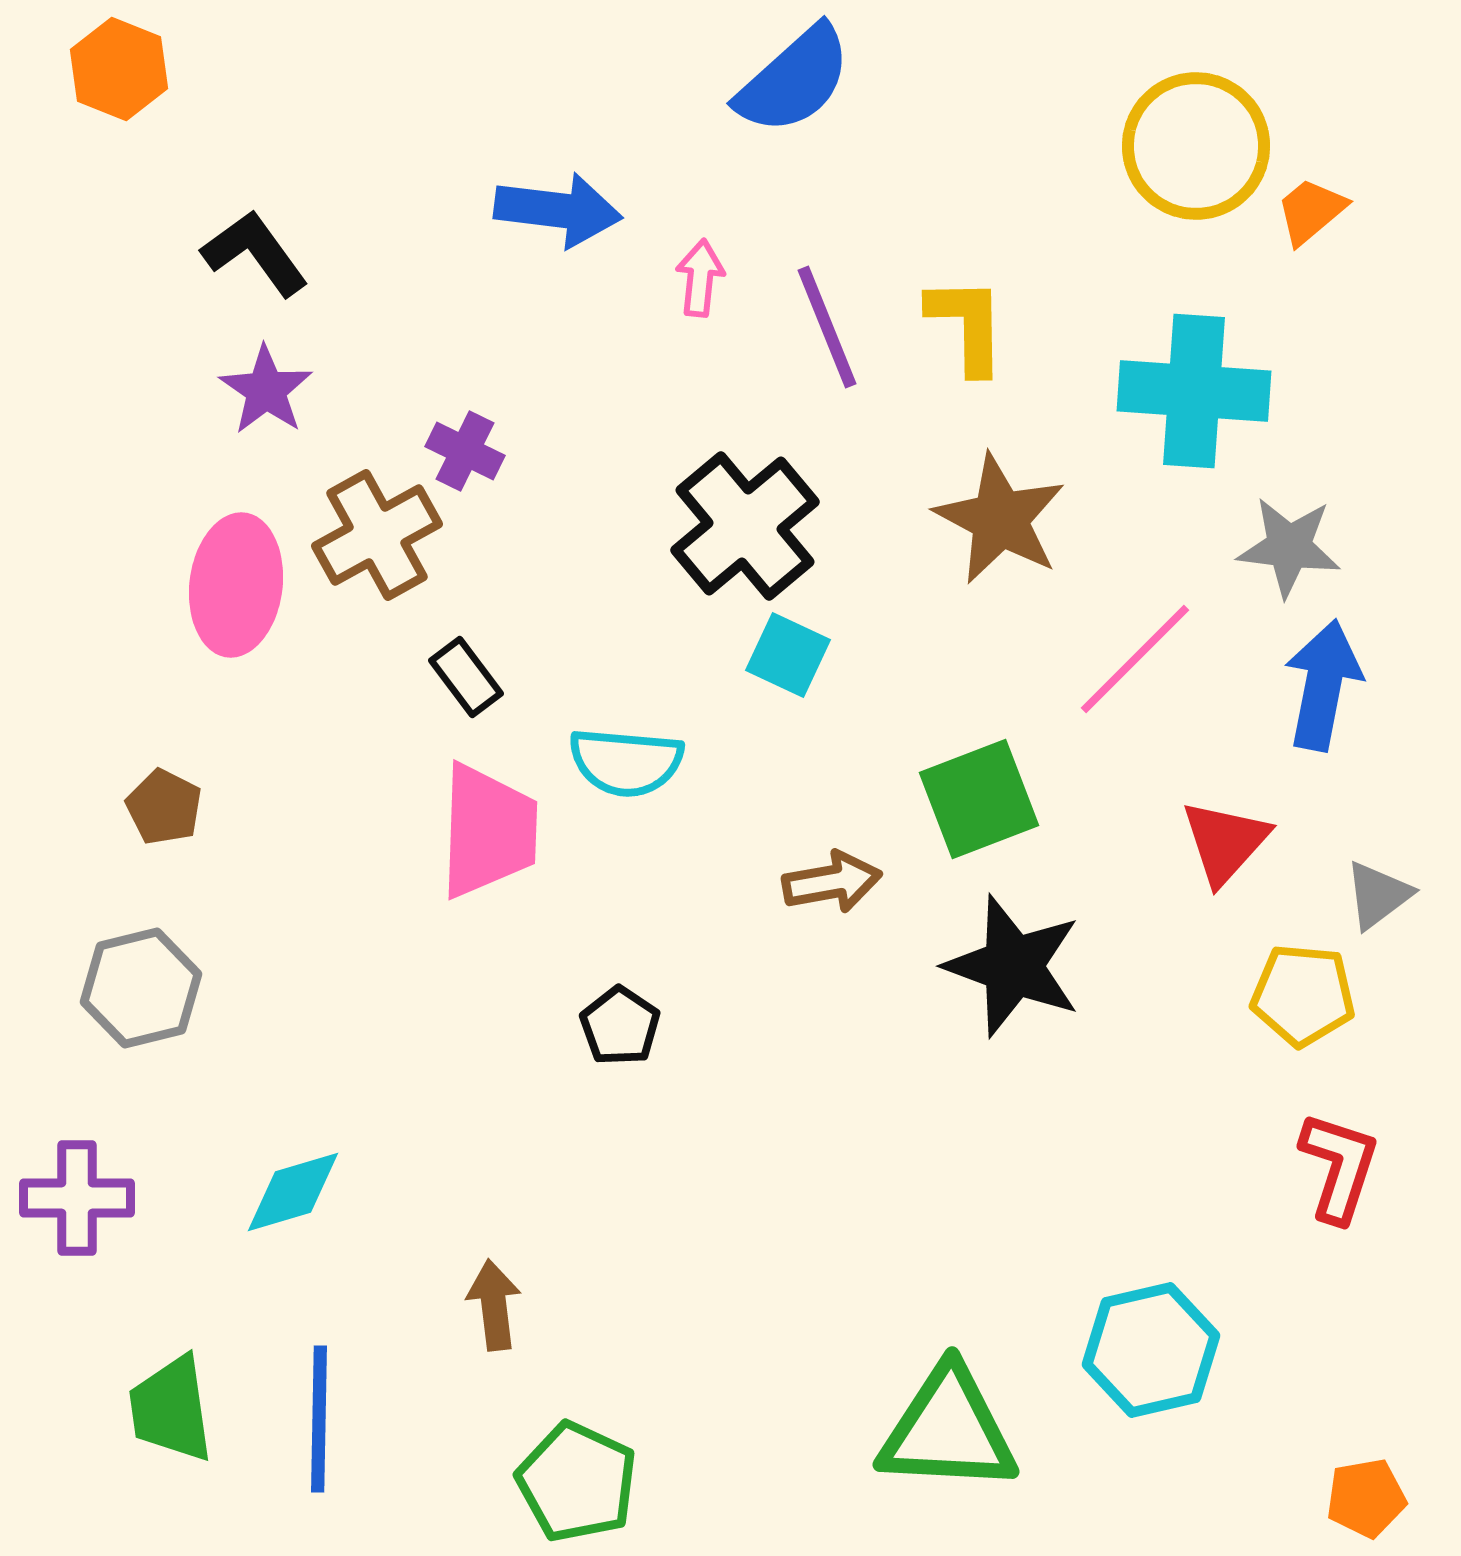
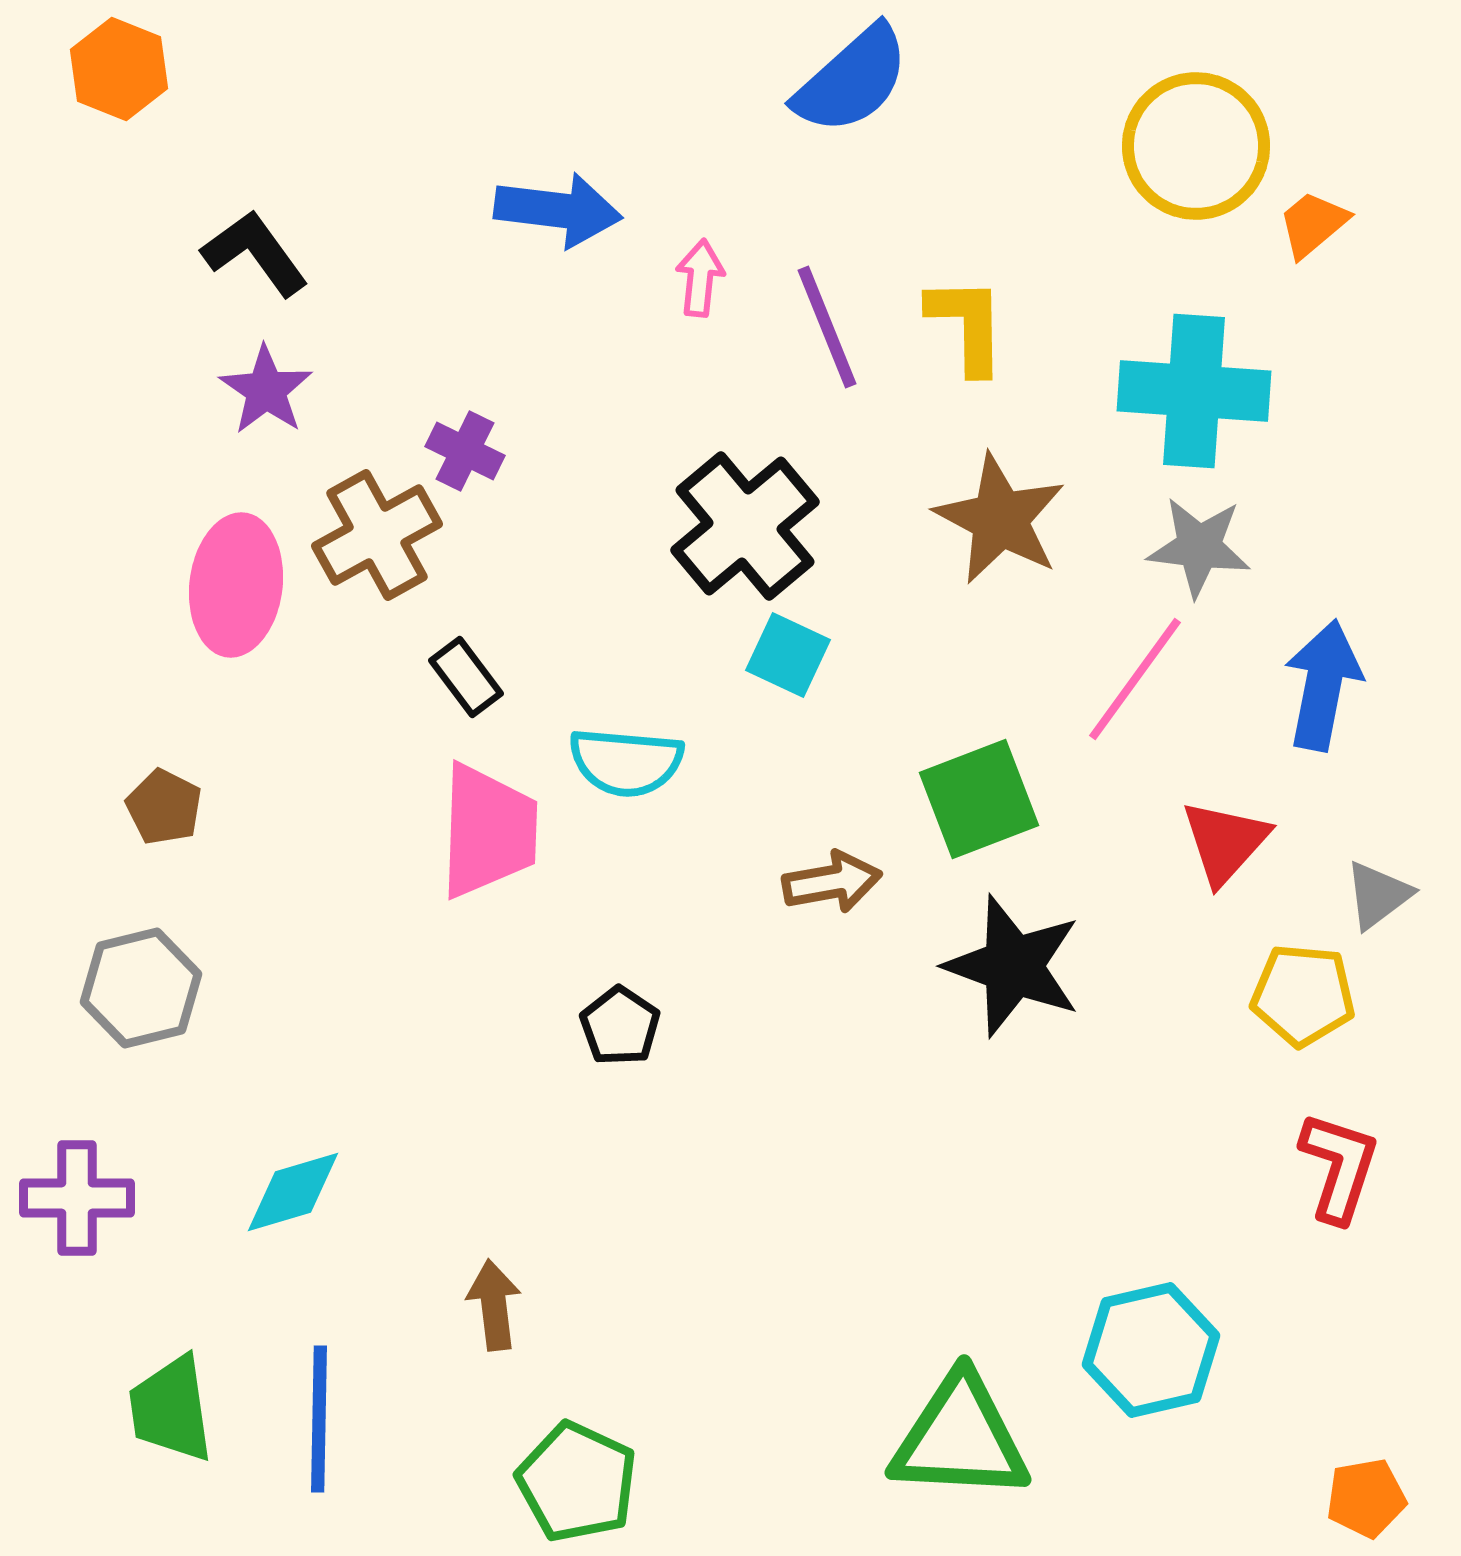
blue semicircle at (794, 80): moved 58 px right
orange trapezoid at (1311, 211): moved 2 px right, 13 px down
gray star at (1289, 547): moved 90 px left
pink line at (1135, 659): moved 20 px down; rotated 9 degrees counterclockwise
green triangle at (948, 1430): moved 12 px right, 8 px down
